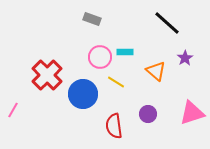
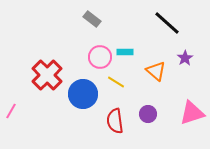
gray rectangle: rotated 18 degrees clockwise
pink line: moved 2 px left, 1 px down
red semicircle: moved 1 px right, 5 px up
